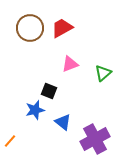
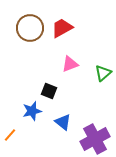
blue star: moved 3 px left, 1 px down
orange line: moved 6 px up
